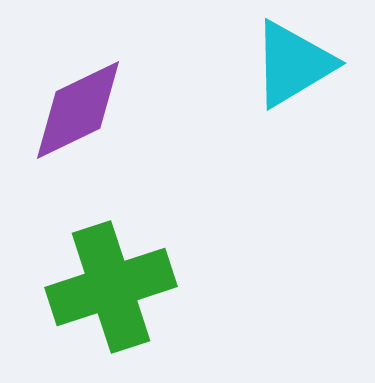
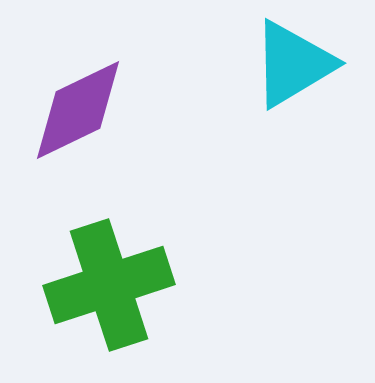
green cross: moved 2 px left, 2 px up
